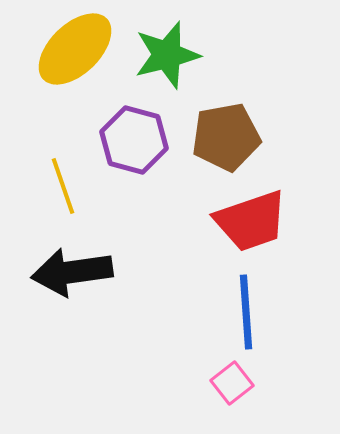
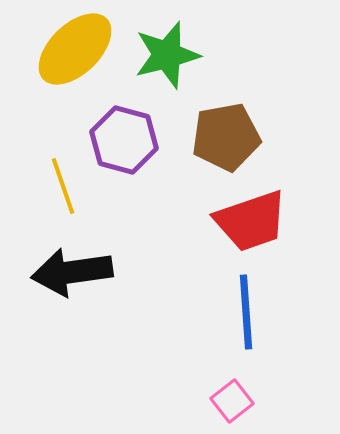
purple hexagon: moved 10 px left
pink square: moved 18 px down
